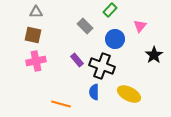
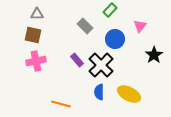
gray triangle: moved 1 px right, 2 px down
black cross: moved 1 px left, 1 px up; rotated 25 degrees clockwise
blue semicircle: moved 5 px right
